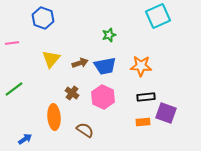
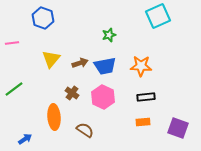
purple square: moved 12 px right, 15 px down
